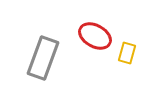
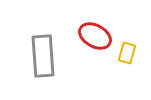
gray rectangle: moved 2 px up; rotated 24 degrees counterclockwise
